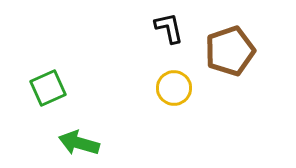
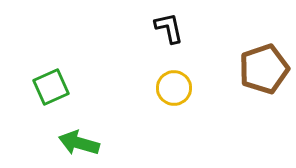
brown pentagon: moved 34 px right, 18 px down
green square: moved 3 px right, 1 px up
